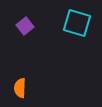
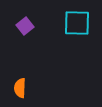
cyan square: rotated 16 degrees counterclockwise
